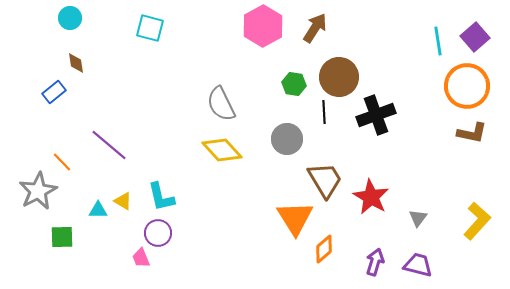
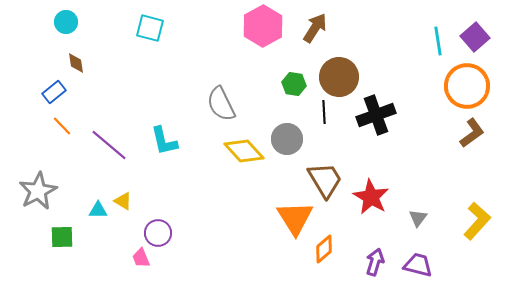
cyan circle: moved 4 px left, 4 px down
brown L-shape: rotated 48 degrees counterclockwise
yellow diamond: moved 22 px right, 1 px down
orange line: moved 36 px up
cyan L-shape: moved 3 px right, 56 px up
